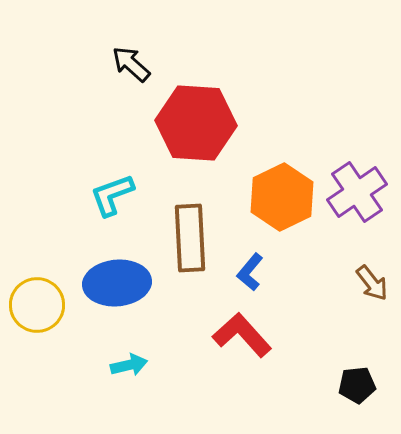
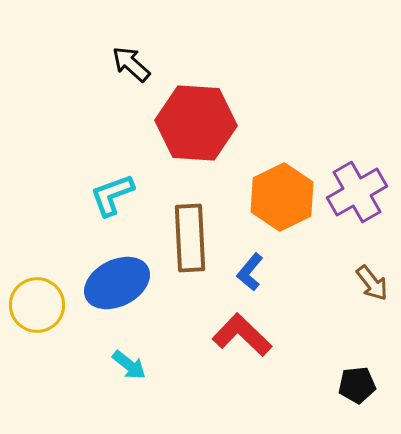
purple cross: rotated 4 degrees clockwise
blue ellipse: rotated 22 degrees counterclockwise
red L-shape: rotated 4 degrees counterclockwise
cyan arrow: rotated 51 degrees clockwise
